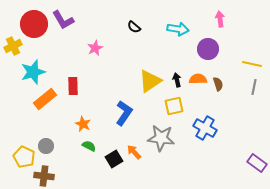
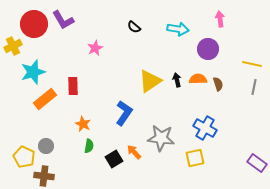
yellow square: moved 21 px right, 52 px down
green semicircle: rotated 72 degrees clockwise
